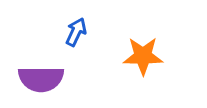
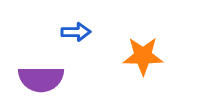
blue arrow: rotated 64 degrees clockwise
